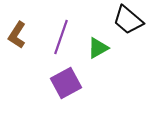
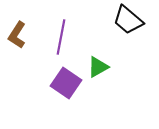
purple line: rotated 8 degrees counterclockwise
green triangle: moved 19 px down
purple square: rotated 28 degrees counterclockwise
